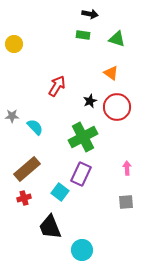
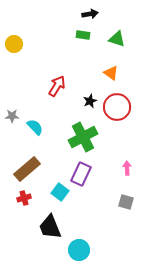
black arrow: rotated 21 degrees counterclockwise
gray square: rotated 21 degrees clockwise
cyan circle: moved 3 px left
